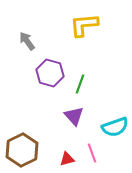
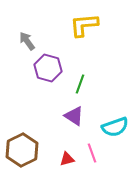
purple hexagon: moved 2 px left, 5 px up
purple triangle: rotated 15 degrees counterclockwise
